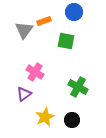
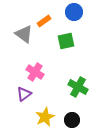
orange rectangle: rotated 16 degrees counterclockwise
gray triangle: moved 4 px down; rotated 30 degrees counterclockwise
green square: rotated 24 degrees counterclockwise
